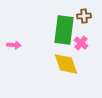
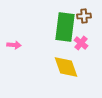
green rectangle: moved 1 px right, 3 px up
yellow diamond: moved 3 px down
